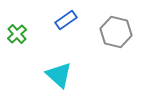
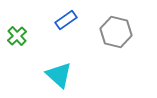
green cross: moved 2 px down
